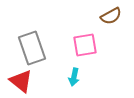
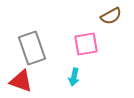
pink square: moved 1 px right, 1 px up
red triangle: rotated 20 degrees counterclockwise
